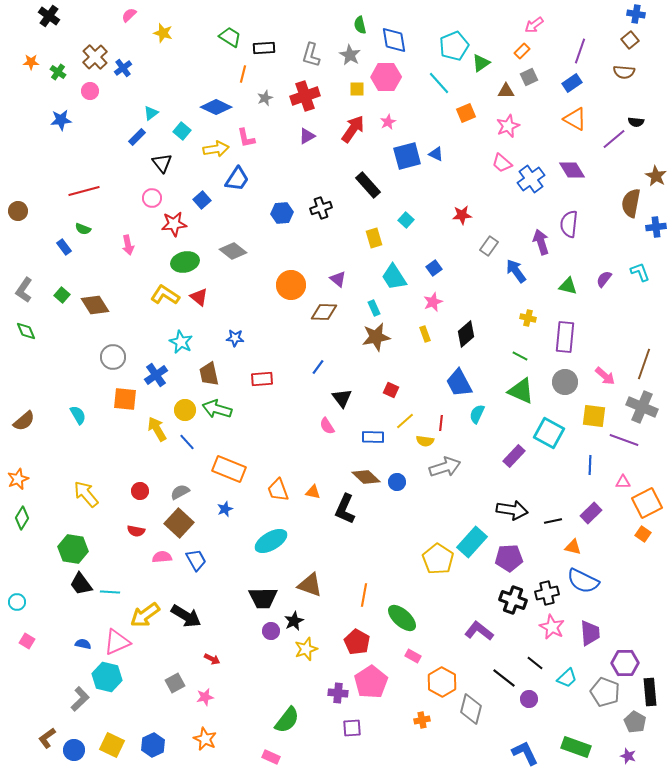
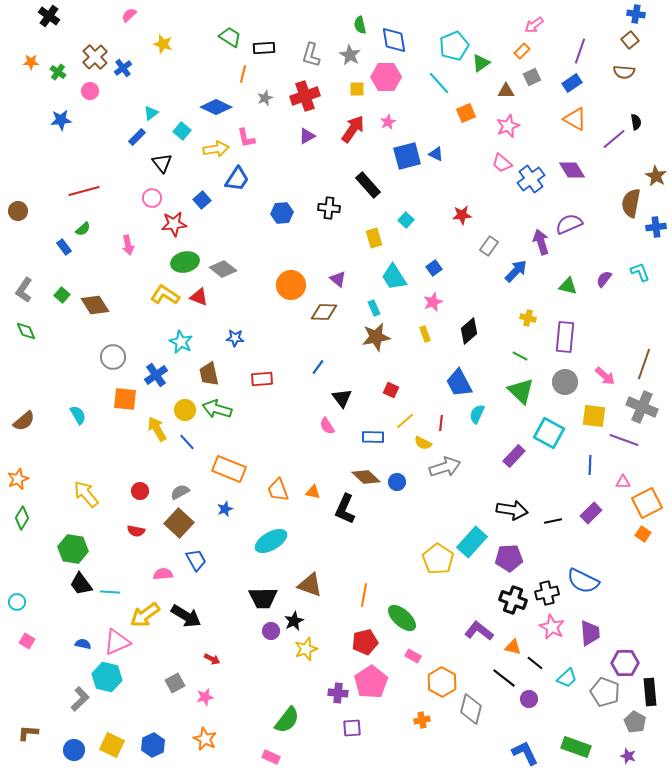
yellow star at (163, 33): moved 11 px down
gray square at (529, 77): moved 3 px right
black semicircle at (636, 122): rotated 105 degrees counterclockwise
black cross at (321, 208): moved 8 px right; rotated 25 degrees clockwise
purple semicircle at (569, 224): rotated 60 degrees clockwise
green semicircle at (83, 229): rotated 63 degrees counterclockwise
gray diamond at (233, 251): moved 10 px left, 18 px down
blue arrow at (516, 271): rotated 80 degrees clockwise
red triangle at (199, 297): rotated 18 degrees counterclockwise
black diamond at (466, 334): moved 3 px right, 3 px up
green triangle at (521, 391): rotated 20 degrees clockwise
yellow semicircle at (425, 441): moved 2 px left, 2 px down; rotated 18 degrees clockwise
orange triangle at (573, 547): moved 60 px left, 100 px down
pink semicircle at (162, 557): moved 1 px right, 17 px down
red pentagon at (357, 642): moved 8 px right; rotated 30 degrees clockwise
brown L-shape at (47, 738): moved 19 px left, 5 px up; rotated 40 degrees clockwise
